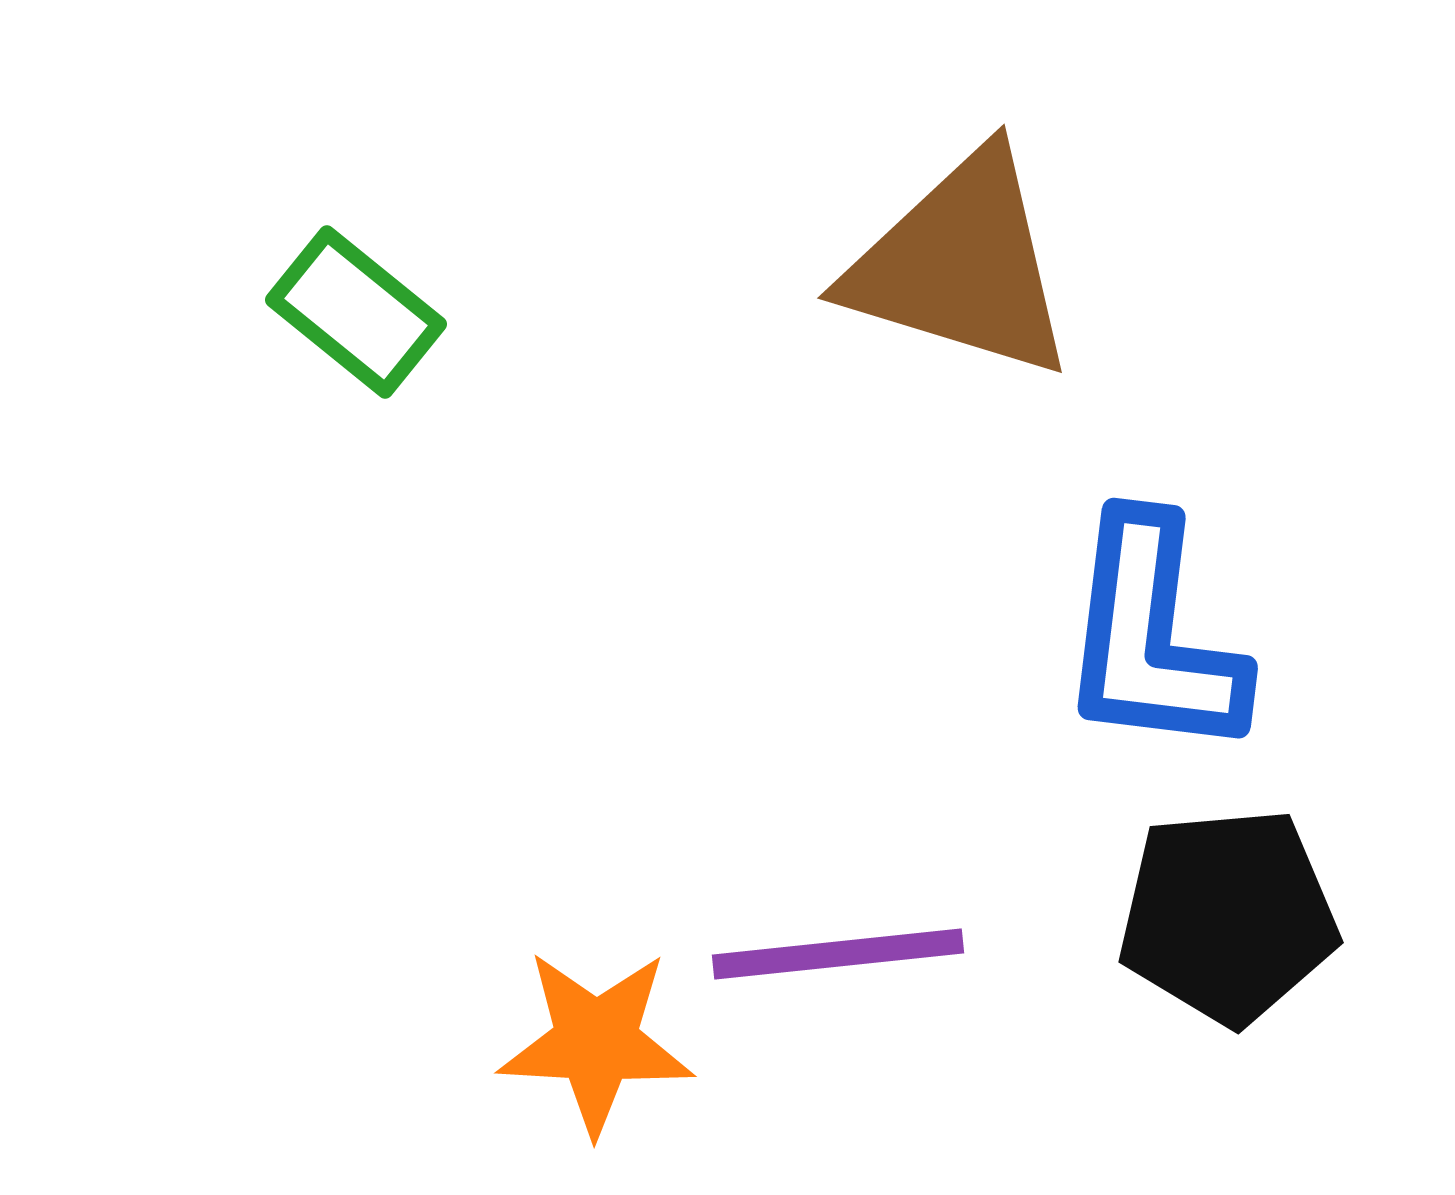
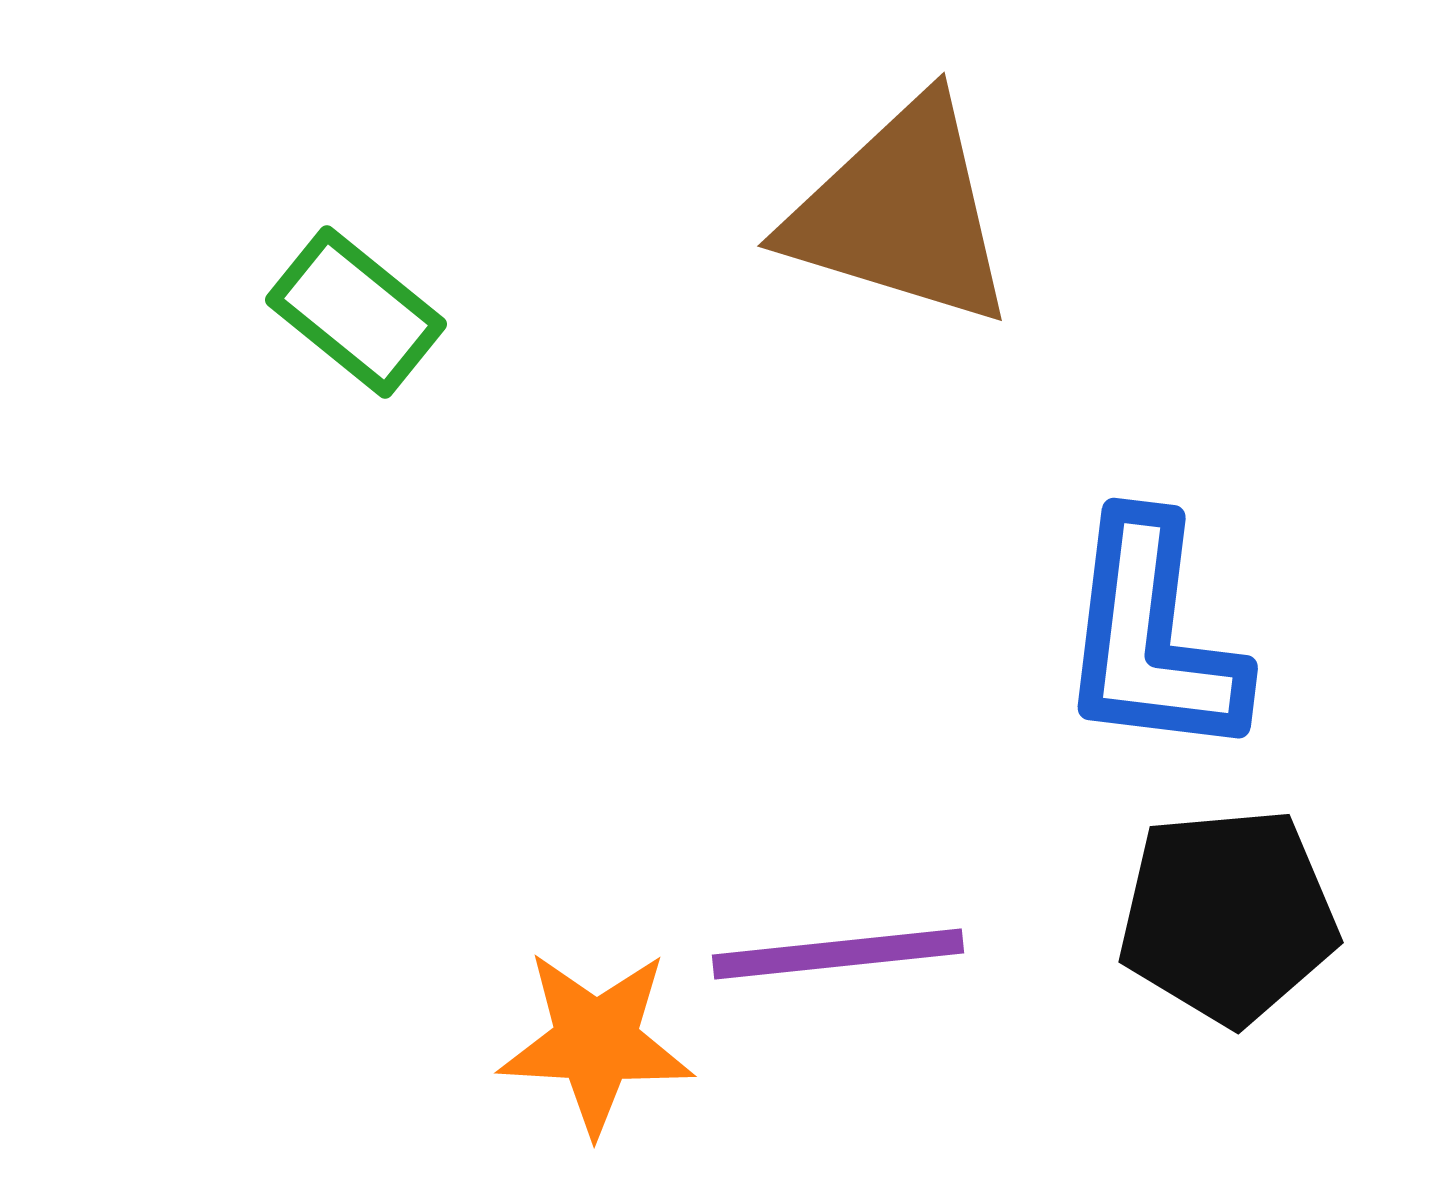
brown triangle: moved 60 px left, 52 px up
